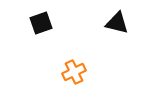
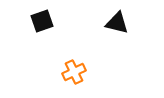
black square: moved 1 px right, 2 px up
